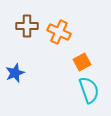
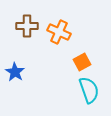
blue star: moved 1 px up; rotated 18 degrees counterclockwise
